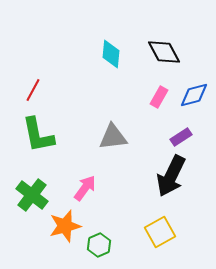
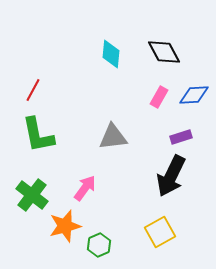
blue diamond: rotated 12 degrees clockwise
purple rectangle: rotated 15 degrees clockwise
